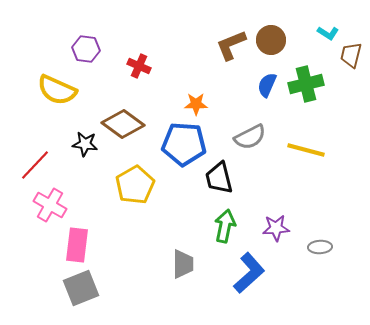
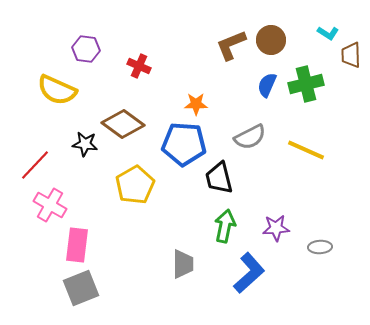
brown trapezoid: rotated 16 degrees counterclockwise
yellow line: rotated 9 degrees clockwise
